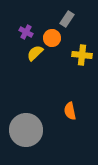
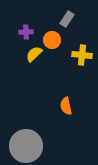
purple cross: rotated 32 degrees counterclockwise
orange circle: moved 2 px down
yellow semicircle: moved 1 px left, 1 px down
orange semicircle: moved 4 px left, 5 px up
gray circle: moved 16 px down
